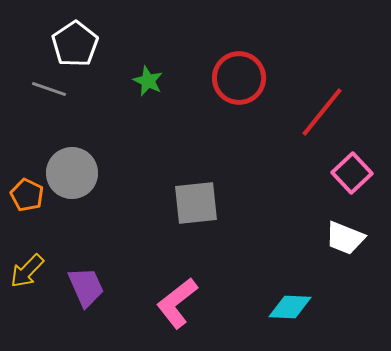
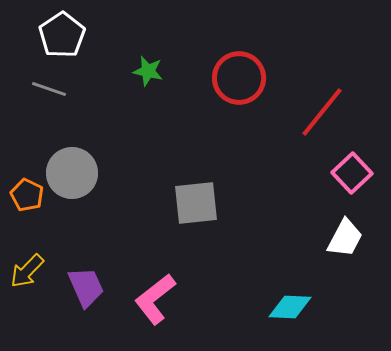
white pentagon: moved 13 px left, 9 px up
green star: moved 10 px up; rotated 12 degrees counterclockwise
white trapezoid: rotated 84 degrees counterclockwise
pink L-shape: moved 22 px left, 4 px up
